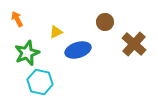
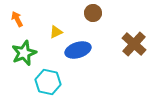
brown circle: moved 12 px left, 9 px up
green star: moved 3 px left
cyan hexagon: moved 8 px right
